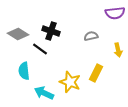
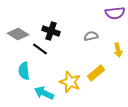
yellow rectangle: rotated 24 degrees clockwise
